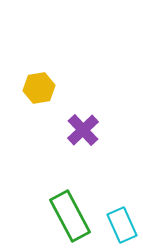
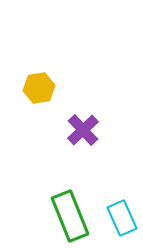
green rectangle: rotated 6 degrees clockwise
cyan rectangle: moved 7 px up
